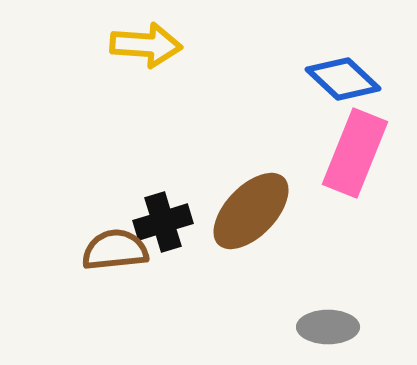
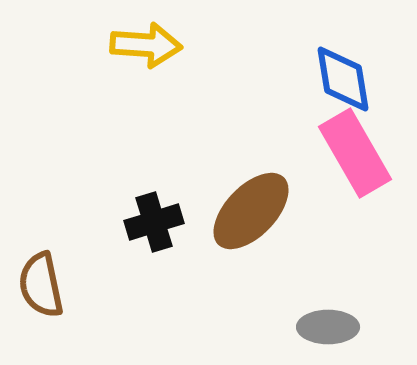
blue diamond: rotated 38 degrees clockwise
pink rectangle: rotated 52 degrees counterclockwise
black cross: moved 9 px left
brown semicircle: moved 74 px left, 35 px down; rotated 96 degrees counterclockwise
